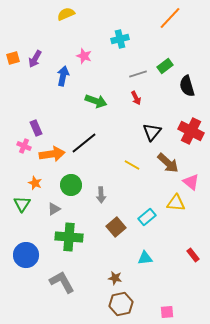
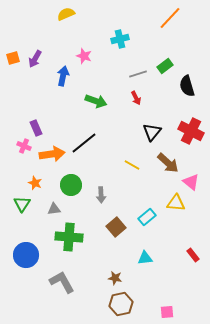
gray triangle: rotated 24 degrees clockwise
